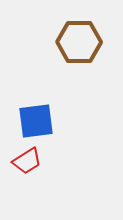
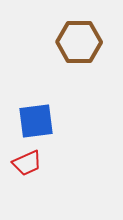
red trapezoid: moved 2 px down; rotated 8 degrees clockwise
